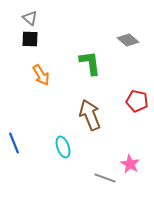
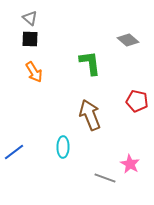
orange arrow: moved 7 px left, 3 px up
blue line: moved 9 px down; rotated 75 degrees clockwise
cyan ellipse: rotated 20 degrees clockwise
